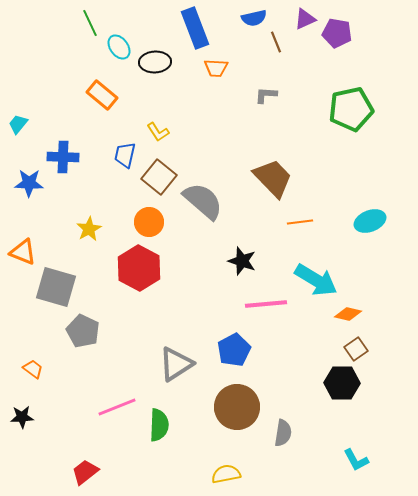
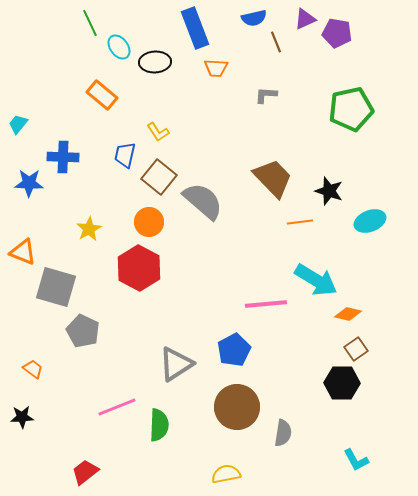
black star at (242, 261): moved 87 px right, 70 px up
